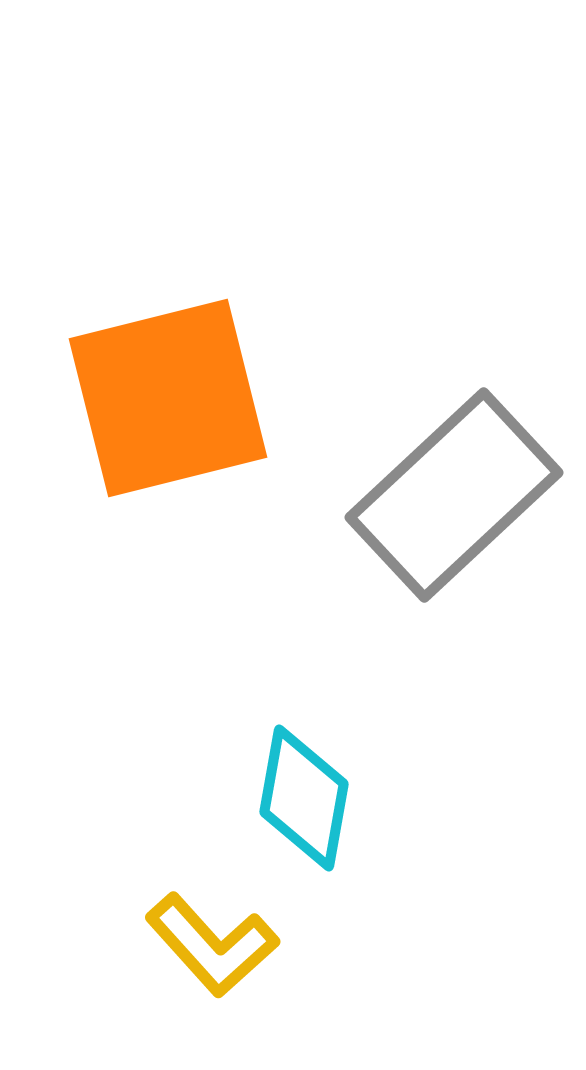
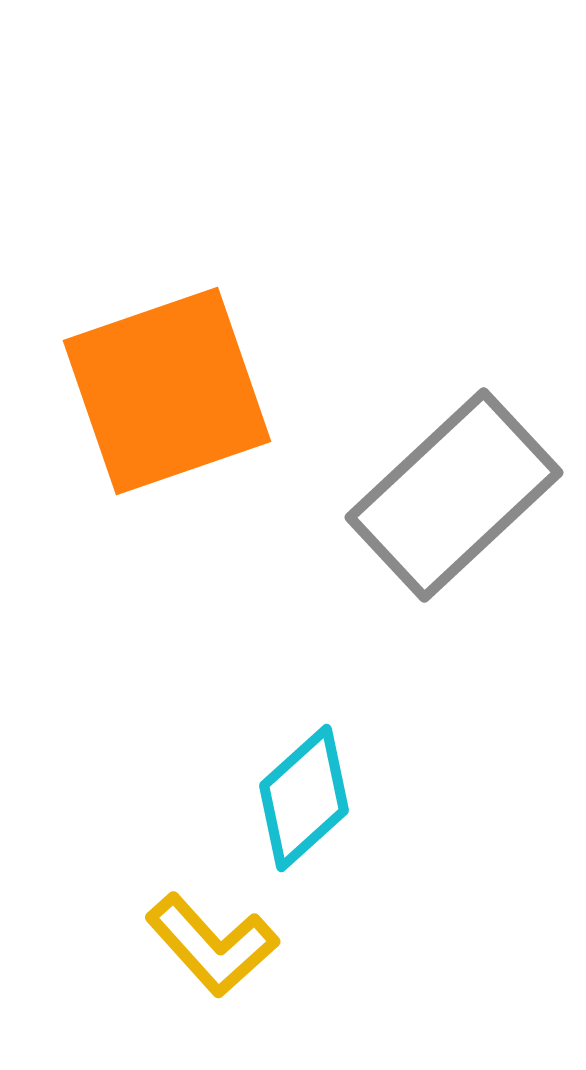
orange square: moved 1 px left, 7 px up; rotated 5 degrees counterclockwise
cyan diamond: rotated 38 degrees clockwise
